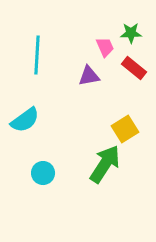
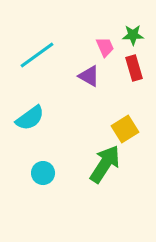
green star: moved 2 px right, 2 px down
cyan line: rotated 51 degrees clockwise
red rectangle: rotated 35 degrees clockwise
purple triangle: rotated 40 degrees clockwise
cyan semicircle: moved 5 px right, 2 px up
